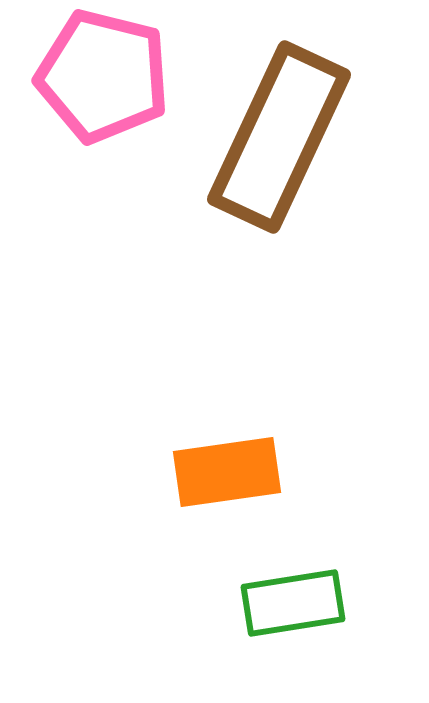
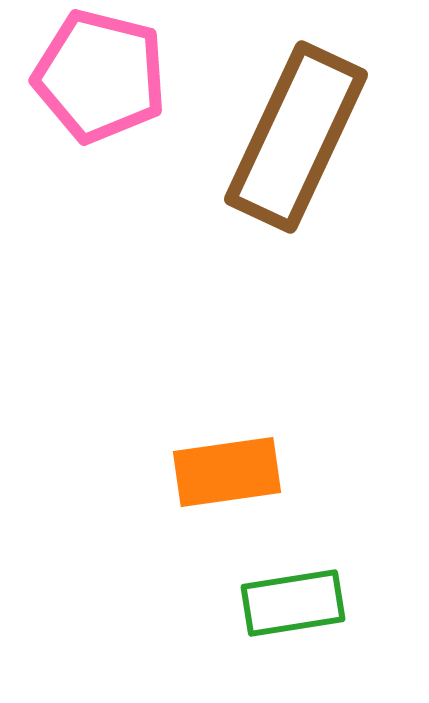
pink pentagon: moved 3 px left
brown rectangle: moved 17 px right
